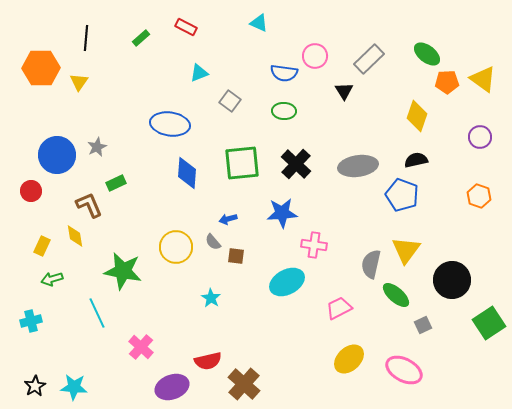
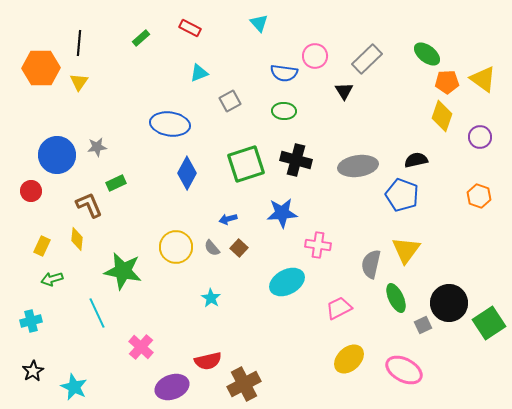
cyan triangle at (259, 23): rotated 24 degrees clockwise
red rectangle at (186, 27): moved 4 px right, 1 px down
black line at (86, 38): moved 7 px left, 5 px down
gray rectangle at (369, 59): moved 2 px left
gray square at (230, 101): rotated 25 degrees clockwise
yellow diamond at (417, 116): moved 25 px right
gray star at (97, 147): rotated 18 degrees clockwise
green square at (242, 163): moved 4 px right, 1 px down; rotated 12 degrees counterclockwise
black cross at (296, 164): moved 4 px up; rotated 28 degrees counterclockwise
blue diamond at (187, 173): rotated 24 degrees clockwise
yellow diamond at (75, 236): moved 2 px right, 3 px down; rotated 15 degrees clockwise
gray semicircle at (213, 242): moved 1 px left, 6 px down
pink cross at (314, 245): moved 4 px right
brown square at (236, 256): moved 3 px right, 8 px up; rotated 36 degrees clockwise
black circle at (452, 280): moved 3 px left, 23 px down
green ellipse at (396, 295): moved 3 px down; rotated 24 degrees clockwise
brown cross at (244, 384): rotated 20 degrees clockwise
black star at (35, 386): moved 2 px left, 15 px up
cyan star at (74, 387): rotated 20 degrees clockwise
